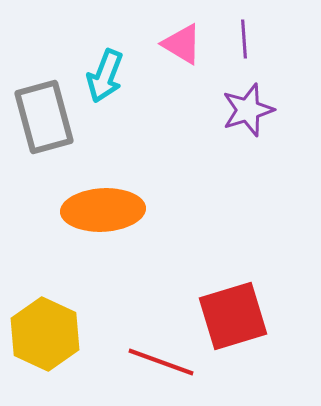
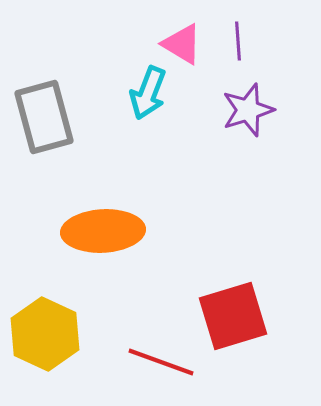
purple line: moved 6 px left, 2 px down
cyan arrow: moved 43 px right, 17 px down
orange ellipse: moved 21 px down
